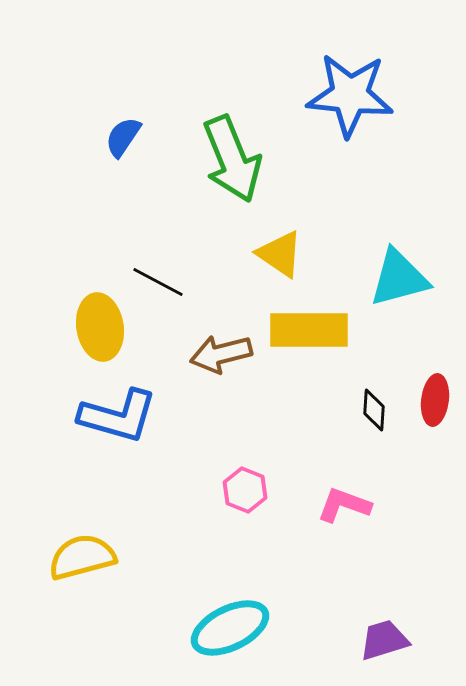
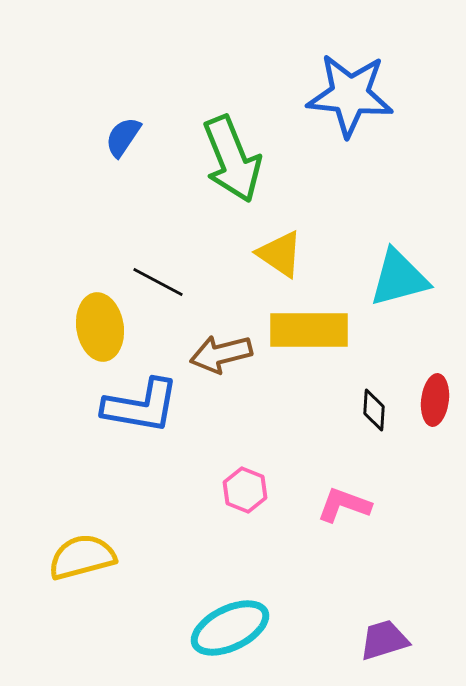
blue L-shape: moved 23 px right, 10 px up; rotated 6 degrees counterclockwise
